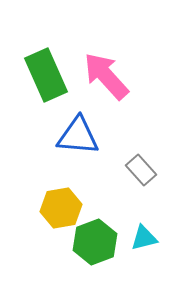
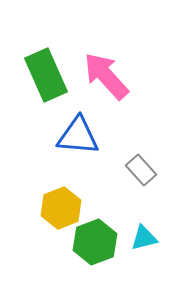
yellow hexagon: rotated 12 degrees counterclockwise
